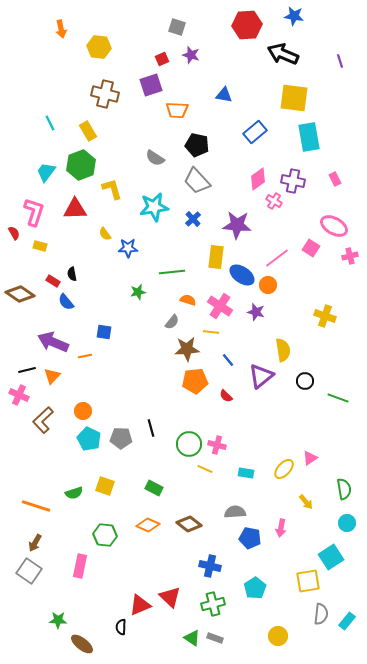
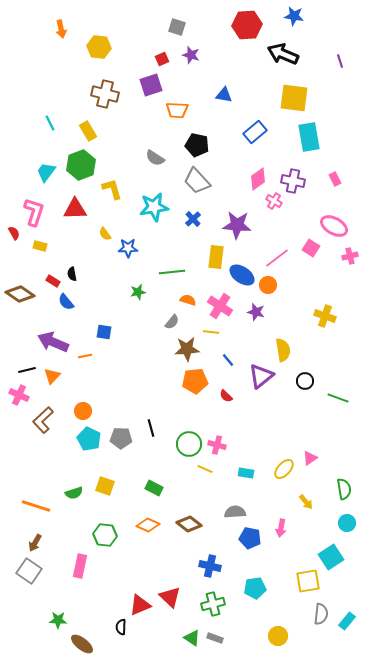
cyan pentagon at (255, 588): rotated 25 degrees clockwise
